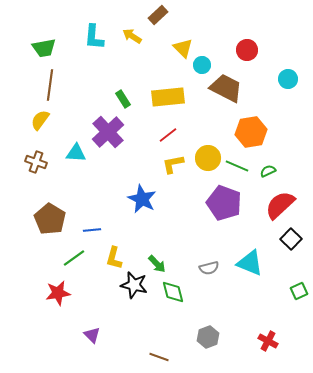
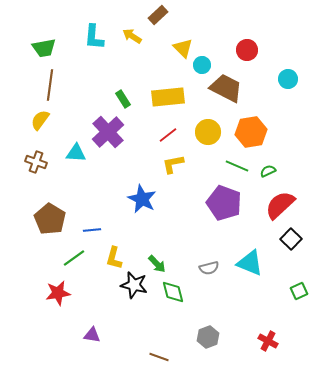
yellow circle at (208, 158): moved 26 px up
purple triangle at (92, 335): rotated 36 degrees counterclockwise
